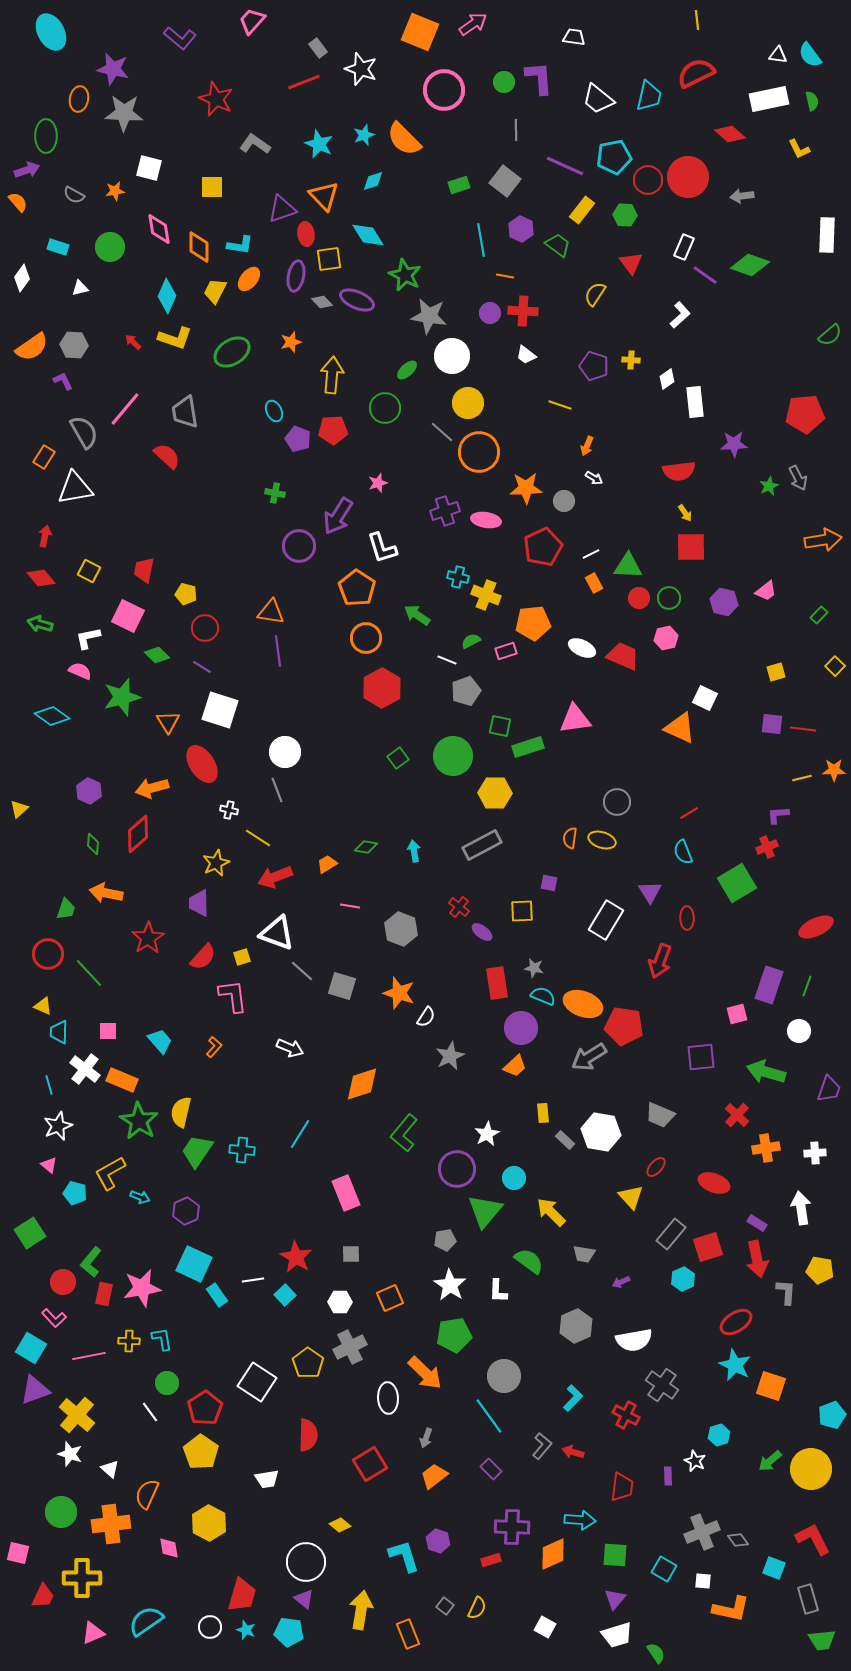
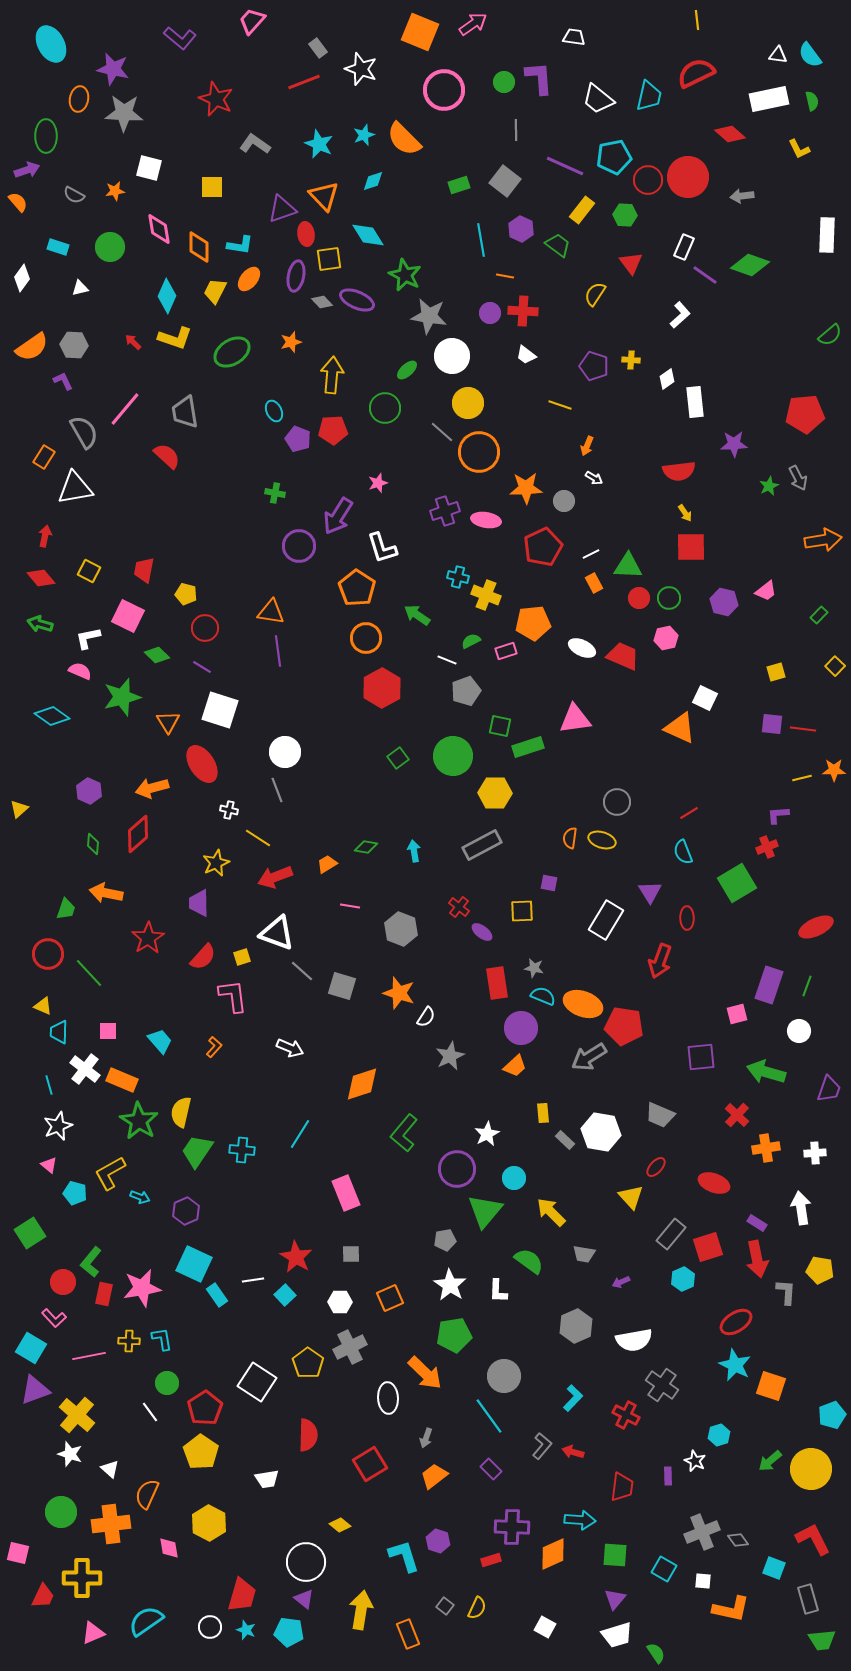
cyan ellipse at (51, 32): moved 12 px down
